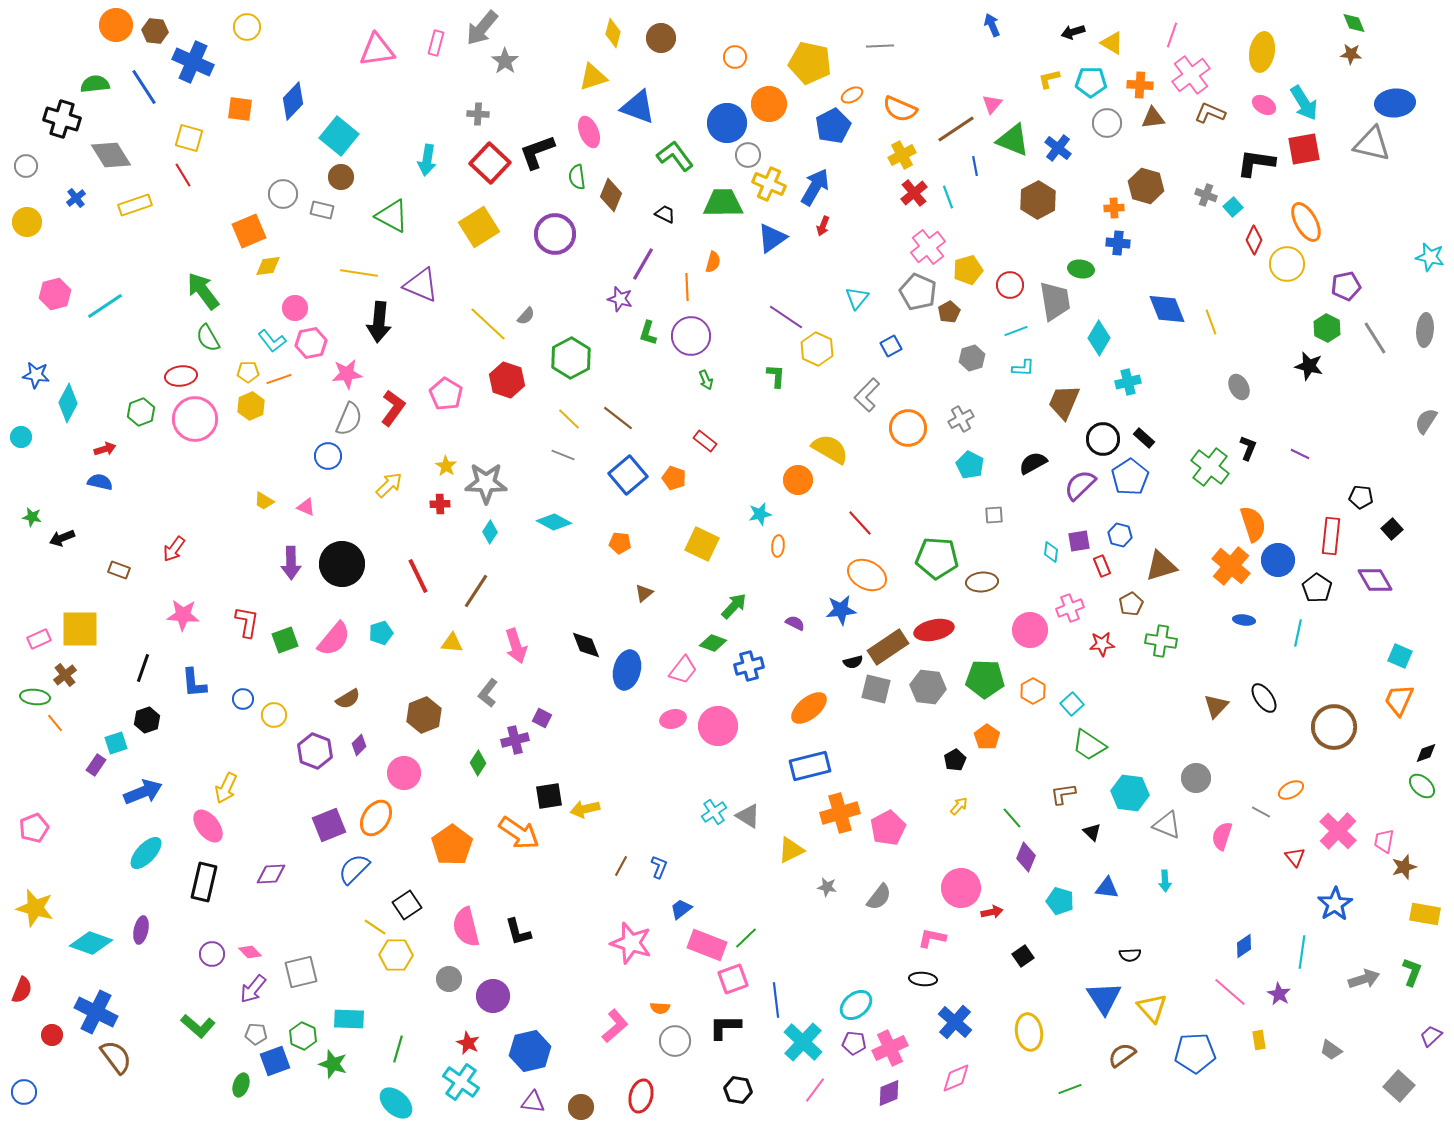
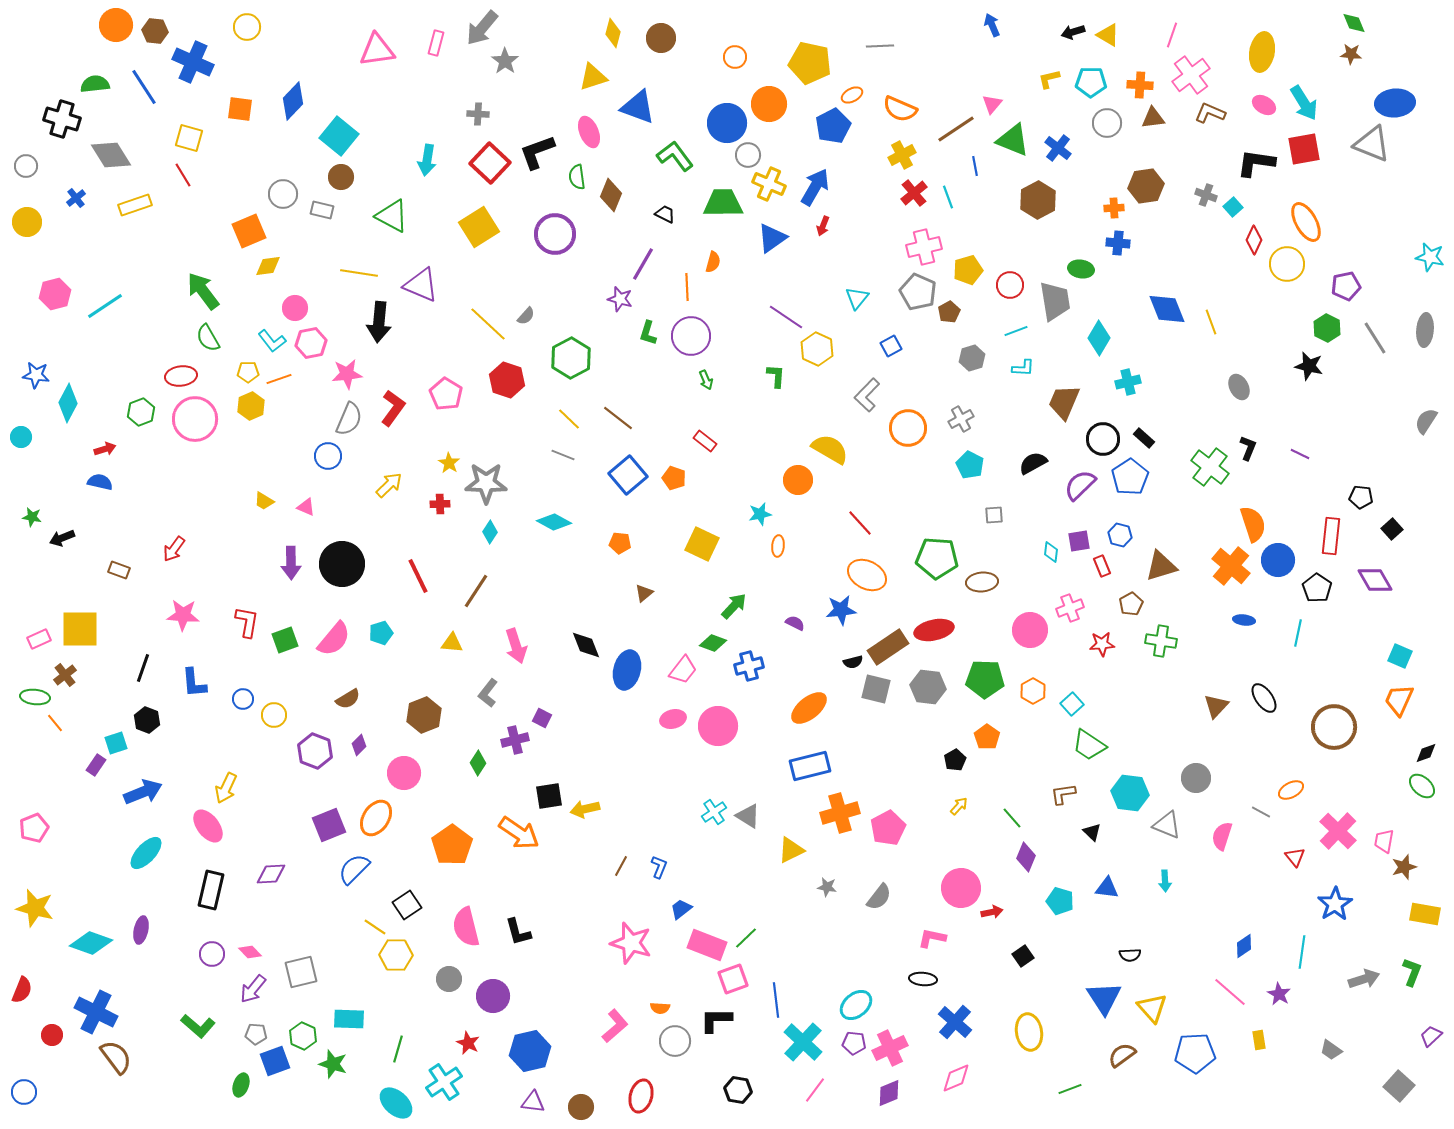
yellow triangle at (1112, 43): moved 4 px left, 8 px up
gray triangle at (1372, 144): rotated 9 degrees clockwise
brown hexagon at (1146, 186): rotated 24 degrees counterclockwise
pink cross at (928, 247): moved 4 px left; rotated 24 degrees clockwise
yellow star at (446, 466): moved 3 px right, 3 px up
black hexagon at (147, 720): rotated 20 degrees counterclockwise
black rectangle at (204, 882): moved 7 px right, 8 px down
black L-shape at (725, 1027): moved 9 px left, 7 px up
cyan cross at (461, 1082): moved 17 px left; rotated 21 degrees clockwise
